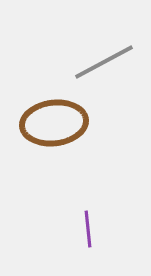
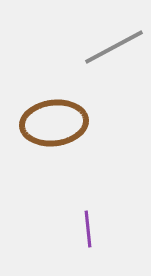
gray line: moved 10 px right, 15 px up
